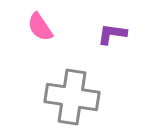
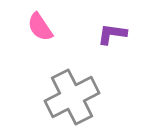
gray cross: rotated 36 degrees counterclockwise
